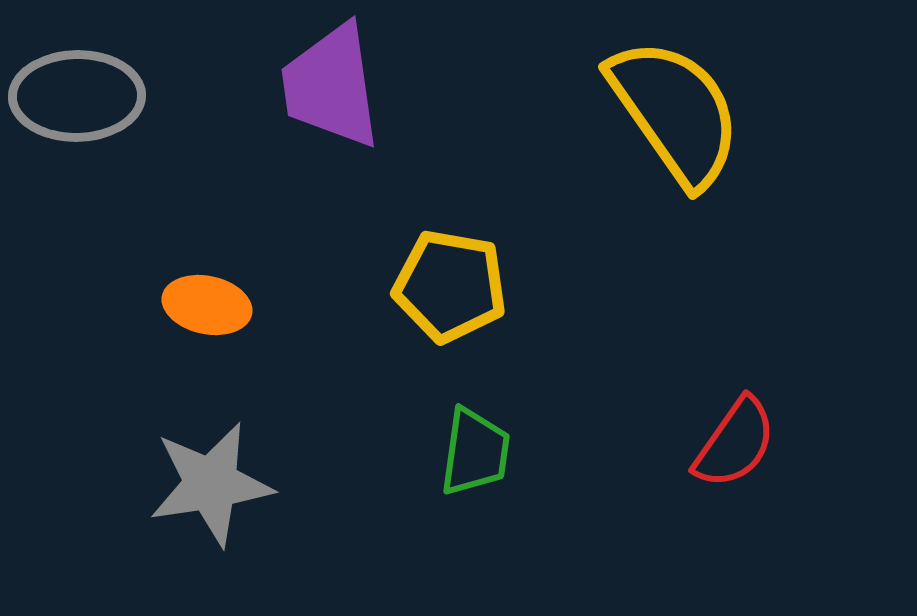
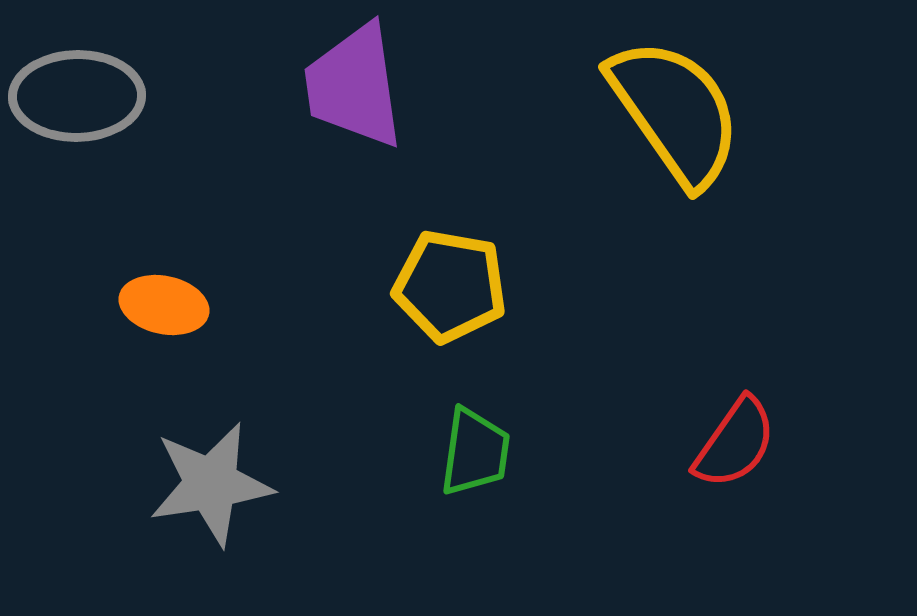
purple trapezoid: moved 23 px right
orange ellipse: moved 43 px left
